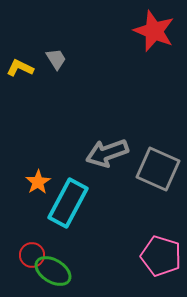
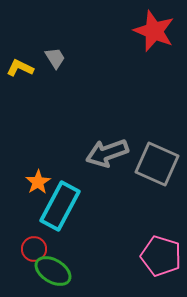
gray trapezoid: moved 1 px left, 1 px up
gray square: moved 1 px left, 5 px up
cyan rectangle: moved 8 px left, 3 px down
red circle: moved 2 px right, 6 px up
